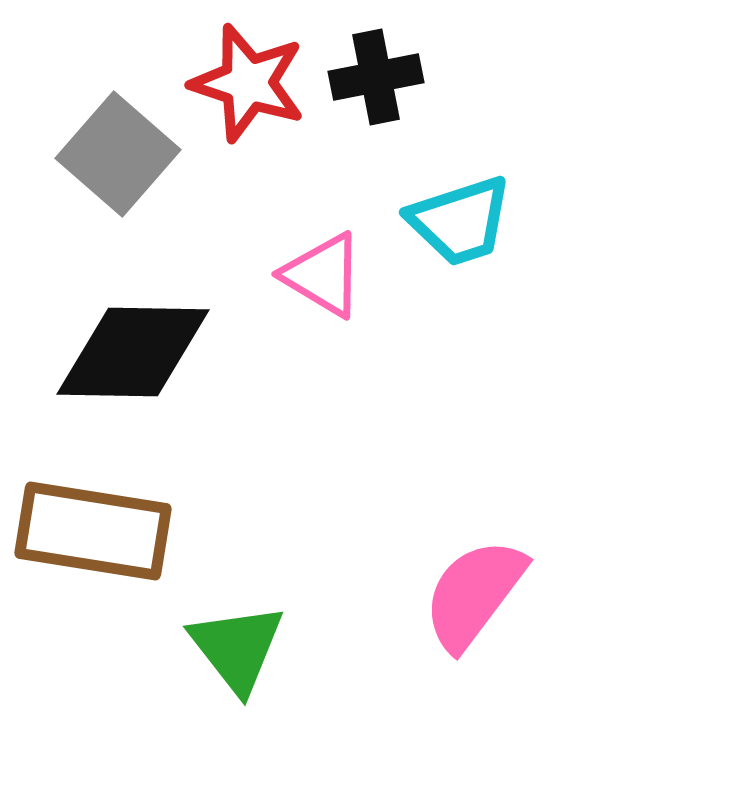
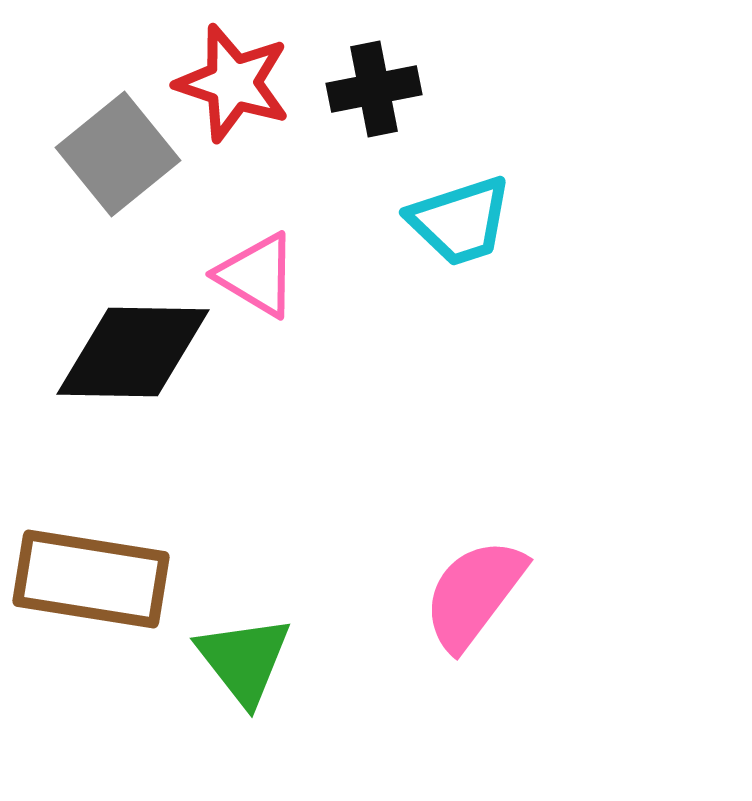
black cross: moved 2 px left, 12 px down
red star: moved 15 px left
gray square: rotated 10 degrees clockwise
pink triangle: moved 66 px left
brown rectangle: moved 2 px left, 48 px down
green triangle: moved 7 px right, 12 px down
